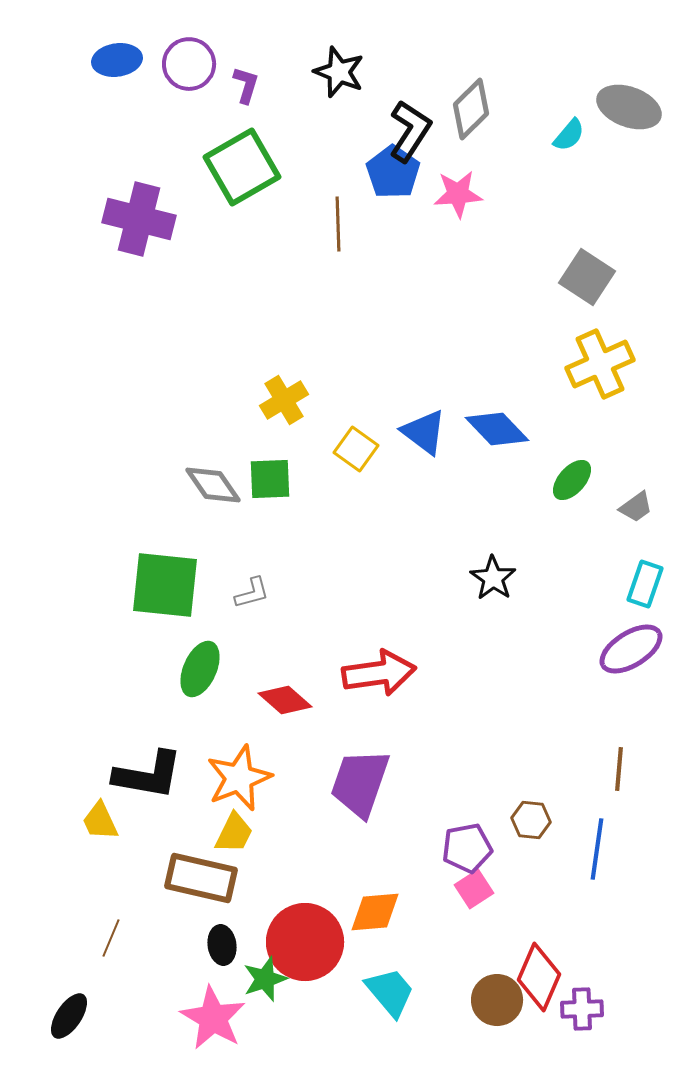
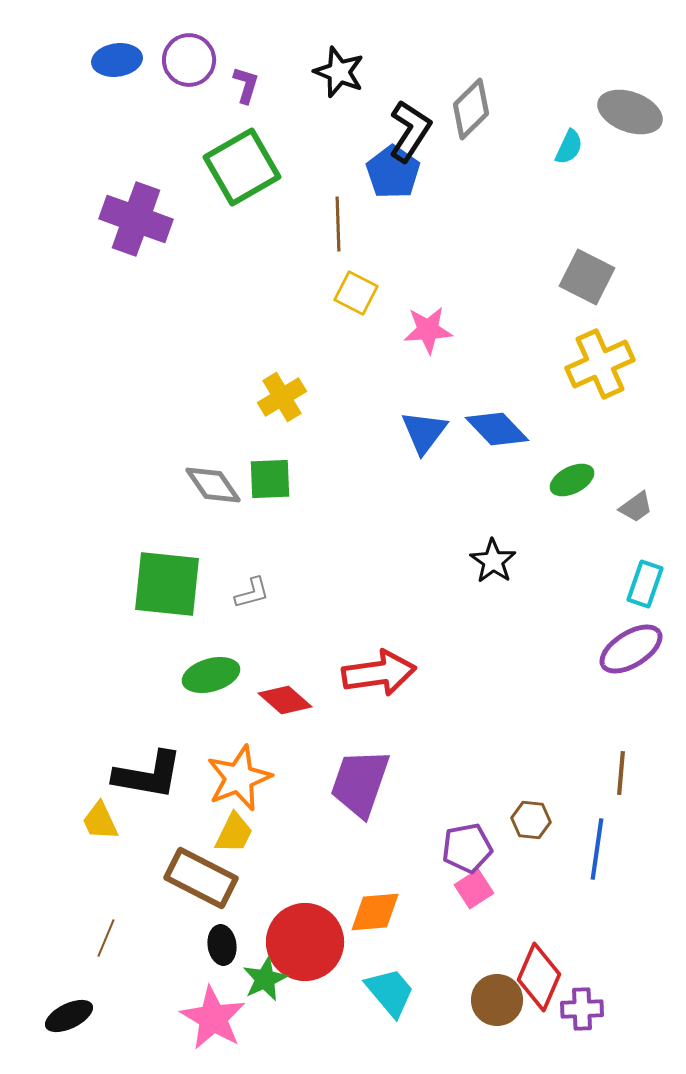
purple circle at (189, 64): moved 4 px up
gray ellipse at (629, 107): moved 1 px right, 5 px down
cyan semicircle at (569, 135): moved 12 px down; rotated 15 degrees counterclockwise
pink star at (458, 194): moved 30 px left, 136 px down
purple cross at (139, 219): moved 3 px left; rotated 6 degrees clockwise
gray square at (587, 277): rotated 6 degrees counterclockwise
yellow cross at (284, 400): moved 2 px left, 3 px up
blue triangle at (424, 432): rotated 30 degrees clockwise
yellow square at (356, 449): moved 156 px up; rotated 9 degrees counterclockwise
green ellipse at (572, 480): rotated 21 degrees clockwise
black star at (493, 578): moved 17 px up
green square at (165, 585): moved 2 px right, 1 px up
green ellipse at (200, 669): moved 11 px right, 6 px down; rotated 50 degrees clockwise
brown line at (619, 769): moved 2 px right, 4 px down
brown rectangle at (201, 878): rotated 14 degrees clockwise
brown line at (111, 938): moved 5 px left
green star at (265, 979): rotated 6 degrees counterclockwise
black ellipse at (69, 1016): rotated 30 degrees clockwise
